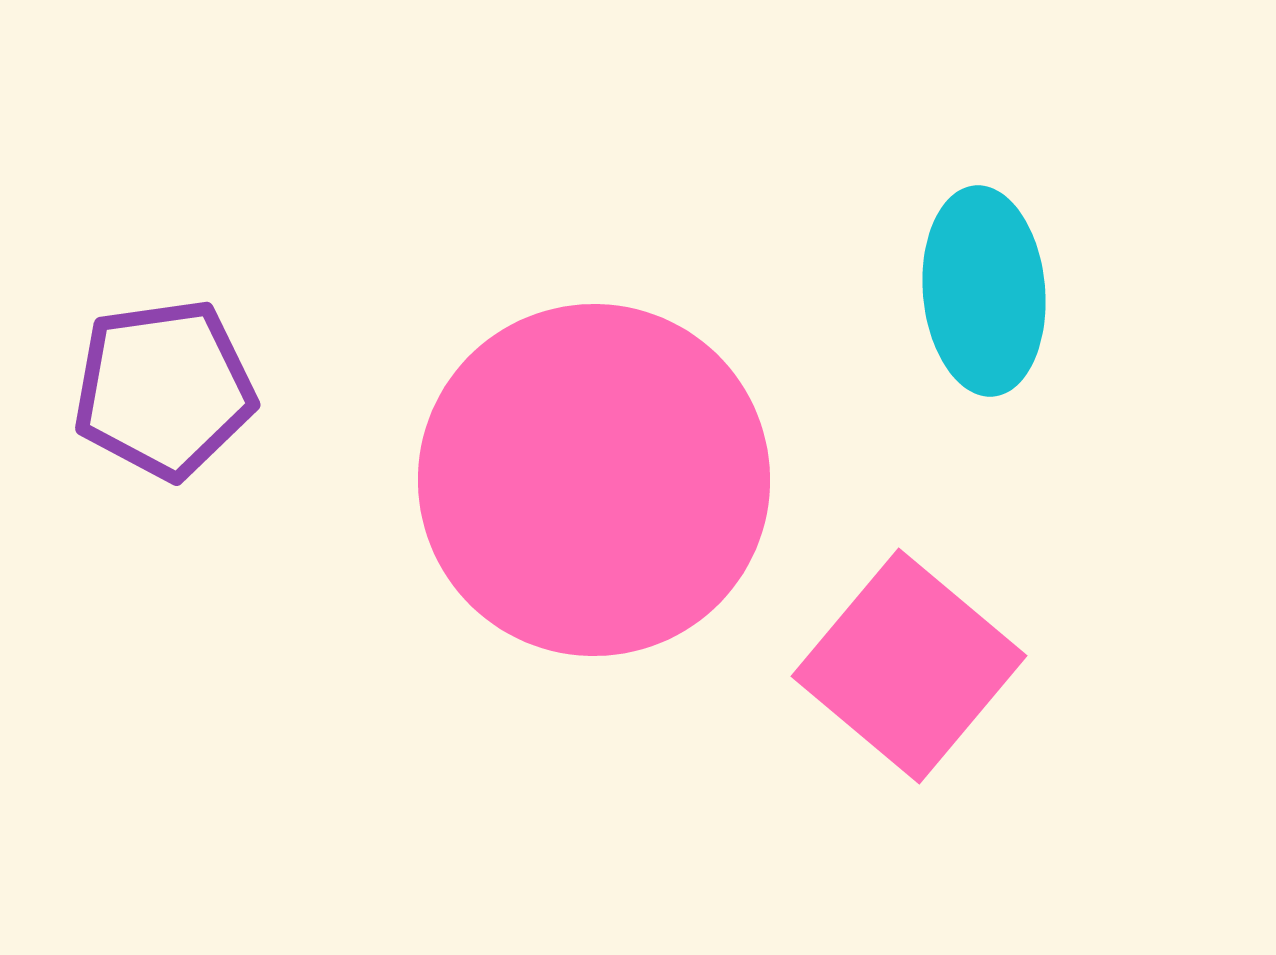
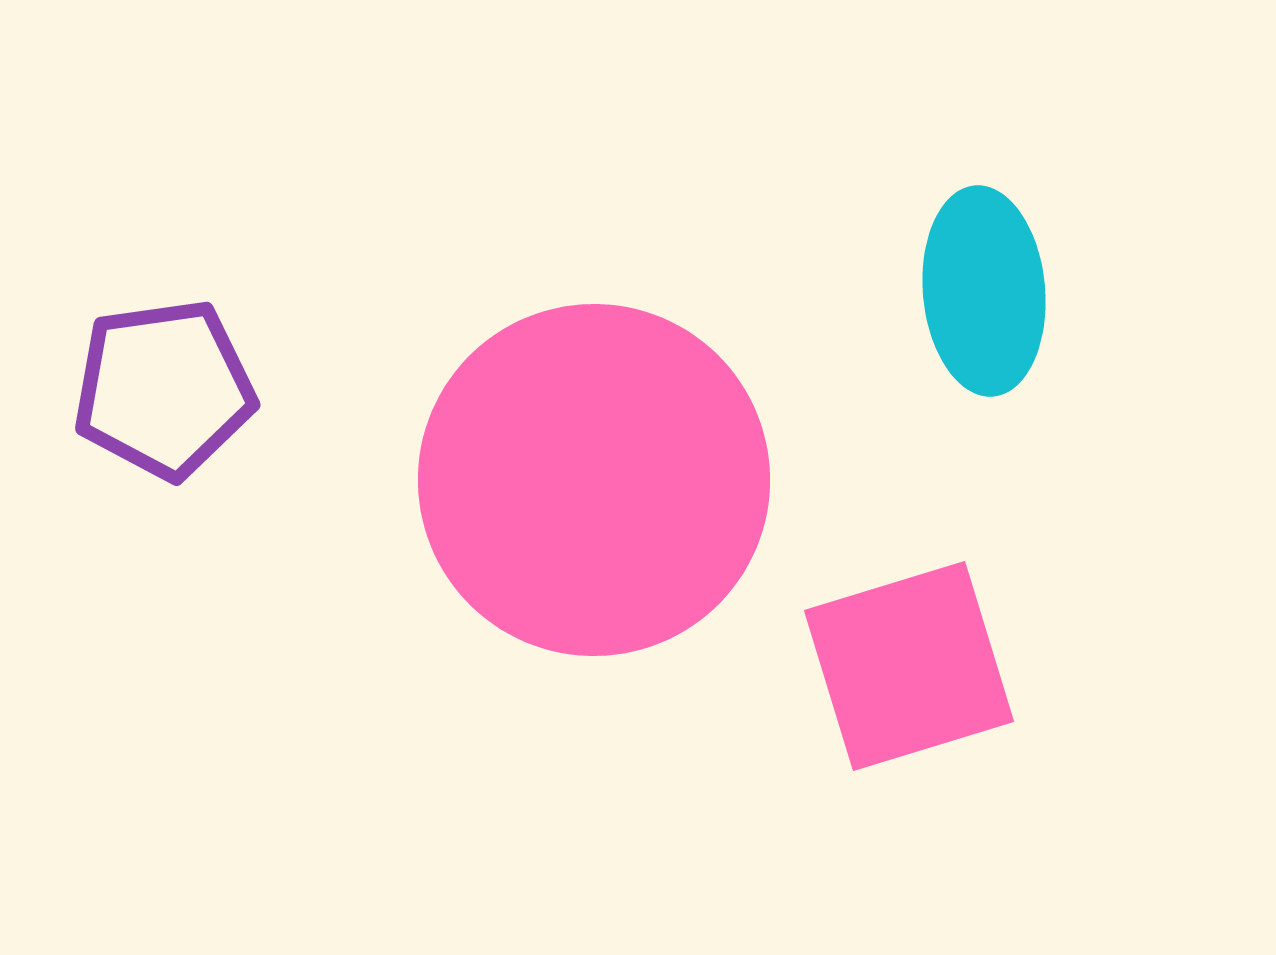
pink square: rotated 33 degrees clockwise
